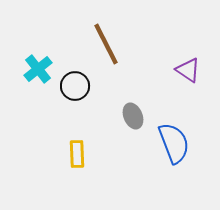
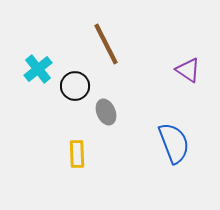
gray ellipse: moved 27 px left, 4 px up
